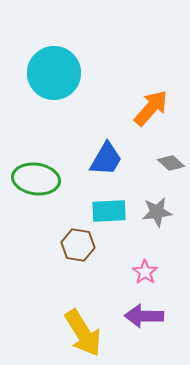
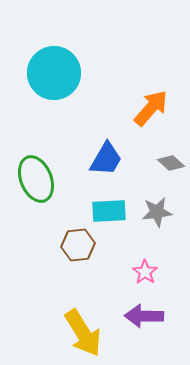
green ellipse: rotated 60 degrees clockwise
brown hexagon: rotated 16 degrees counterclockwise
